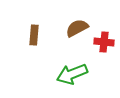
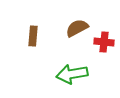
brown rectangle: moved 1 px left, 1 px down
green arrow: rotated 12 degrees clockwise
